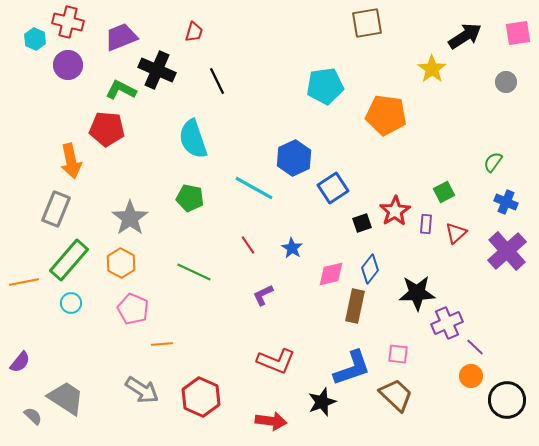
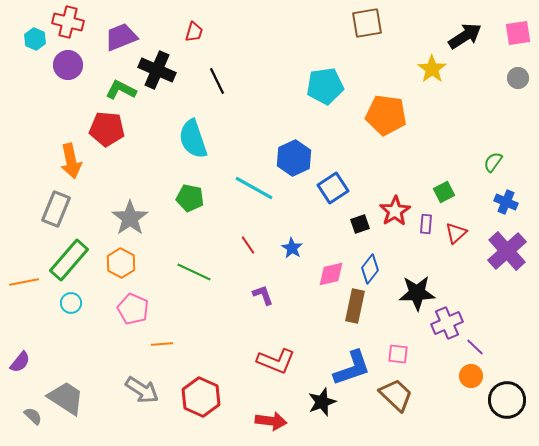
gray circle at (506, 82): moved 12 px right, 4 px up
black square at (362, 223): moved 2 px left, 1 px down
purple L-shape at (263, 295): rotated 95 degrees clockwise
